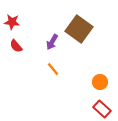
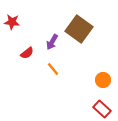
red semicircle: moved 11 px right, 7 px down; rotated 88 degrees counterclockwise
orange circle: moved 3 px right, 2 px up
